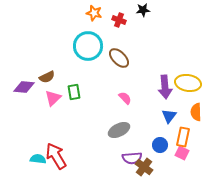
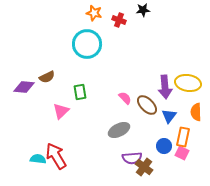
cyan circle: moved 1 px left, 2 px up
brown ellipse: moved 28 px right, 47 px down
green rectangle: moved 6 px right
pink triangle: moved 8 px right, 13 px down
blue circle: moved 4 px right, 1 px down
